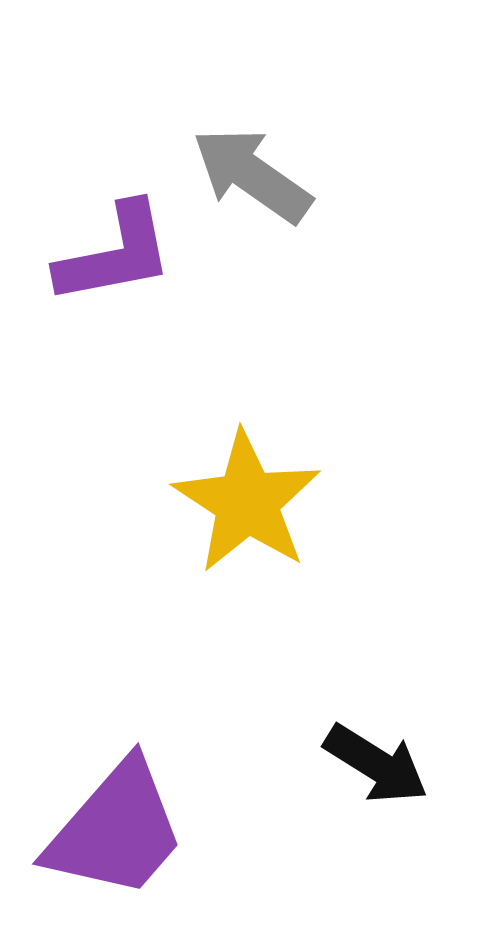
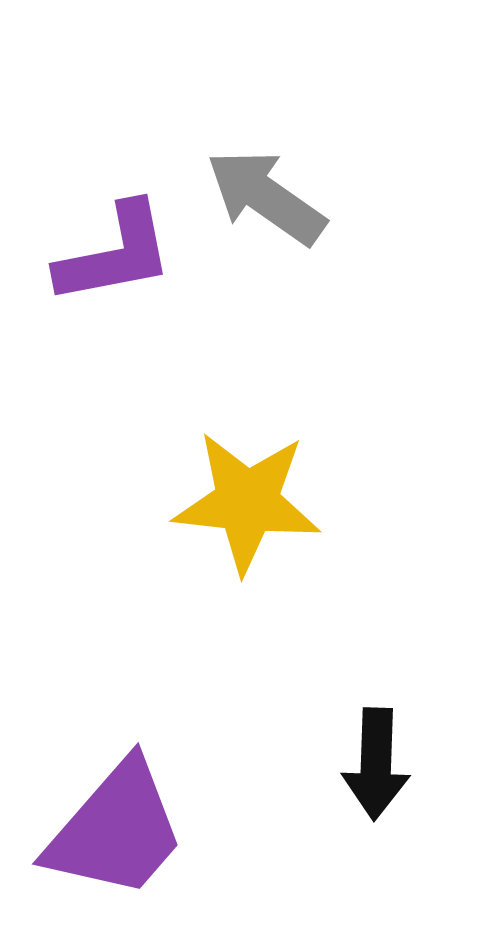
gray arrow: moved 14 px right, 22 px down
yellow star: rotated 27 degrees counterclockwise
black arrow: rotated 60 degrees clockwise
